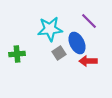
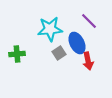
red arrow: rotated 102 degrees counterclockwise
